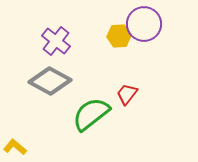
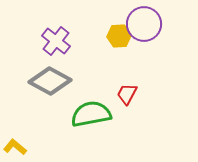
red trapezoid: rotated 10 degrees counterclockwise
green semicircle: rotated 27 degrees clockwise
